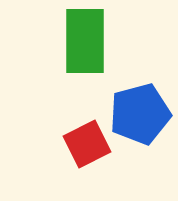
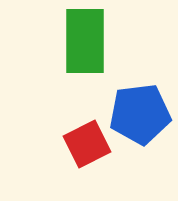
blue pentagon: rotated 8 degrees clockwise
